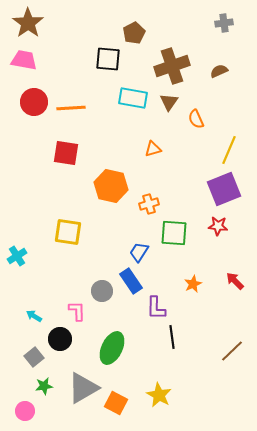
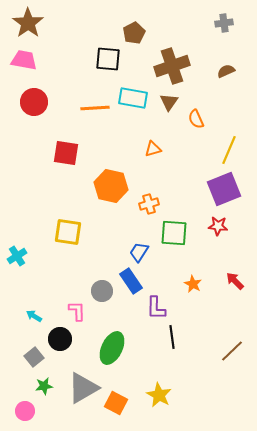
brown semicircle: moved 7 px right
orange line: moved 24 px right
orange star: rotated 18 degrees counterclockwise
